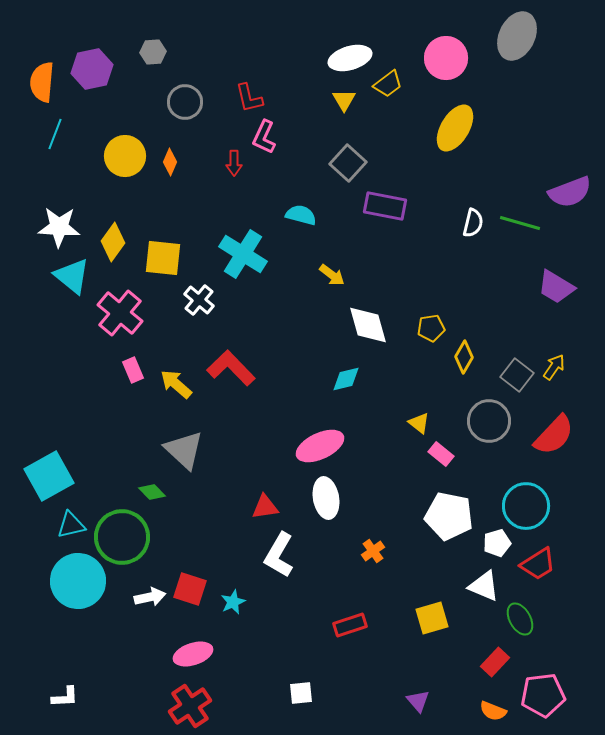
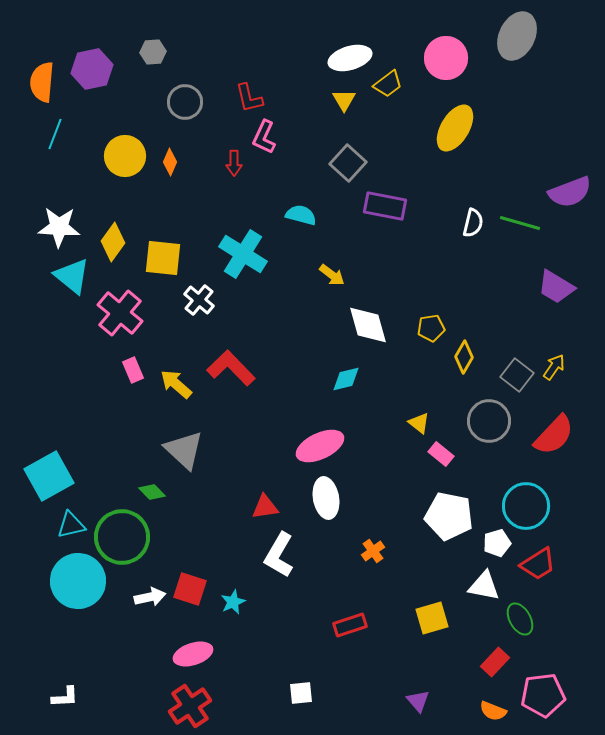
white triangle at (484, 586): rotated 12 degrees counterclockwise
